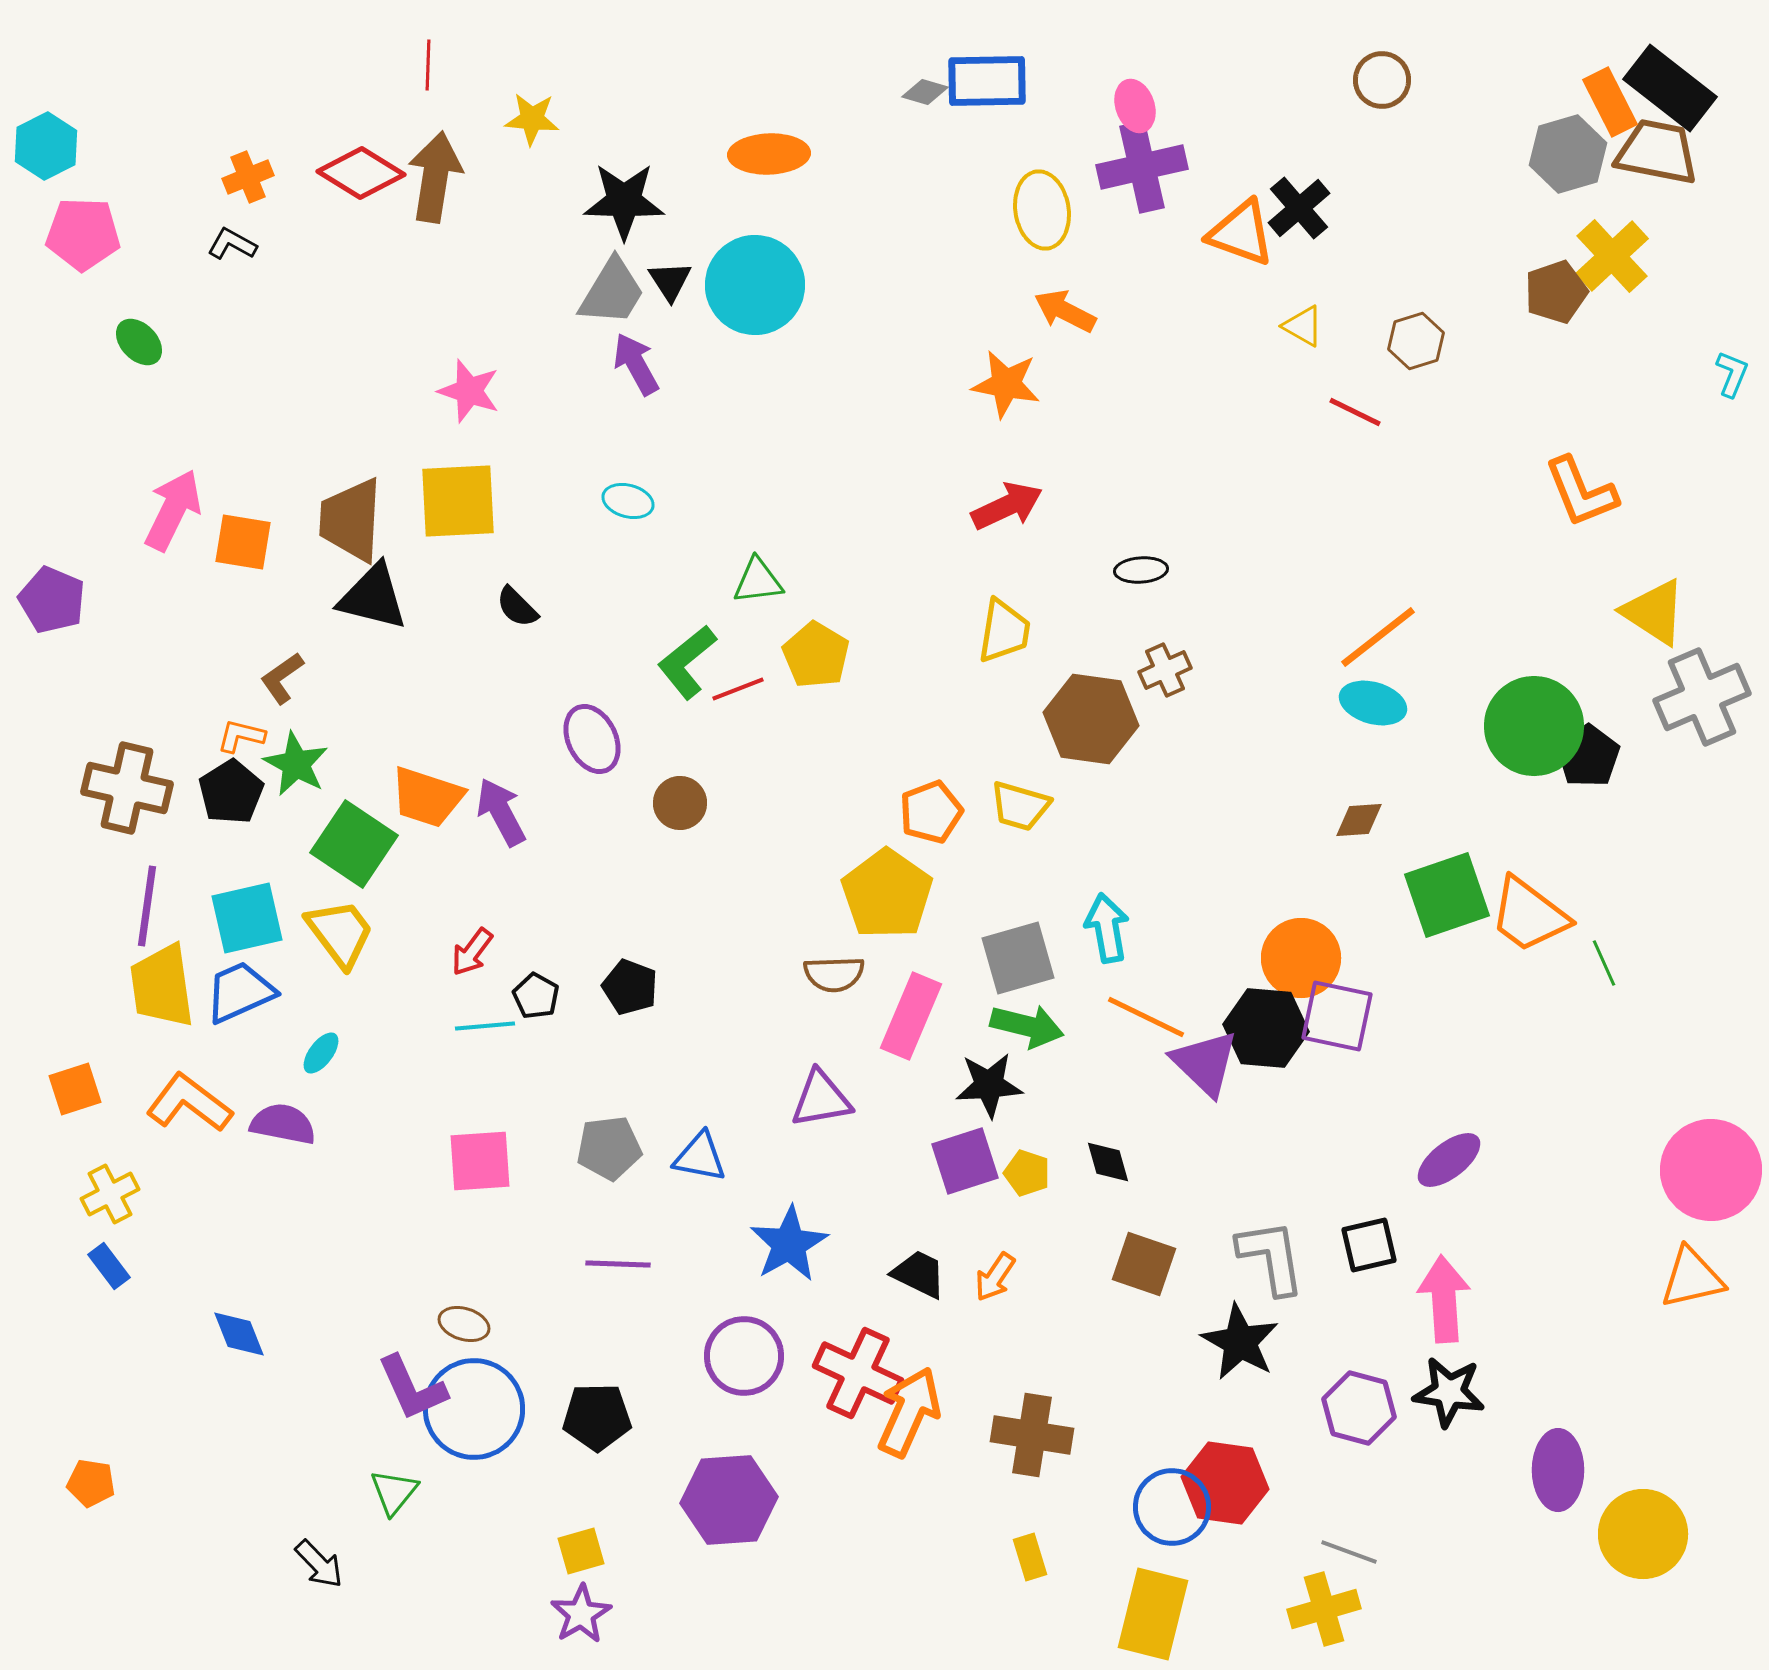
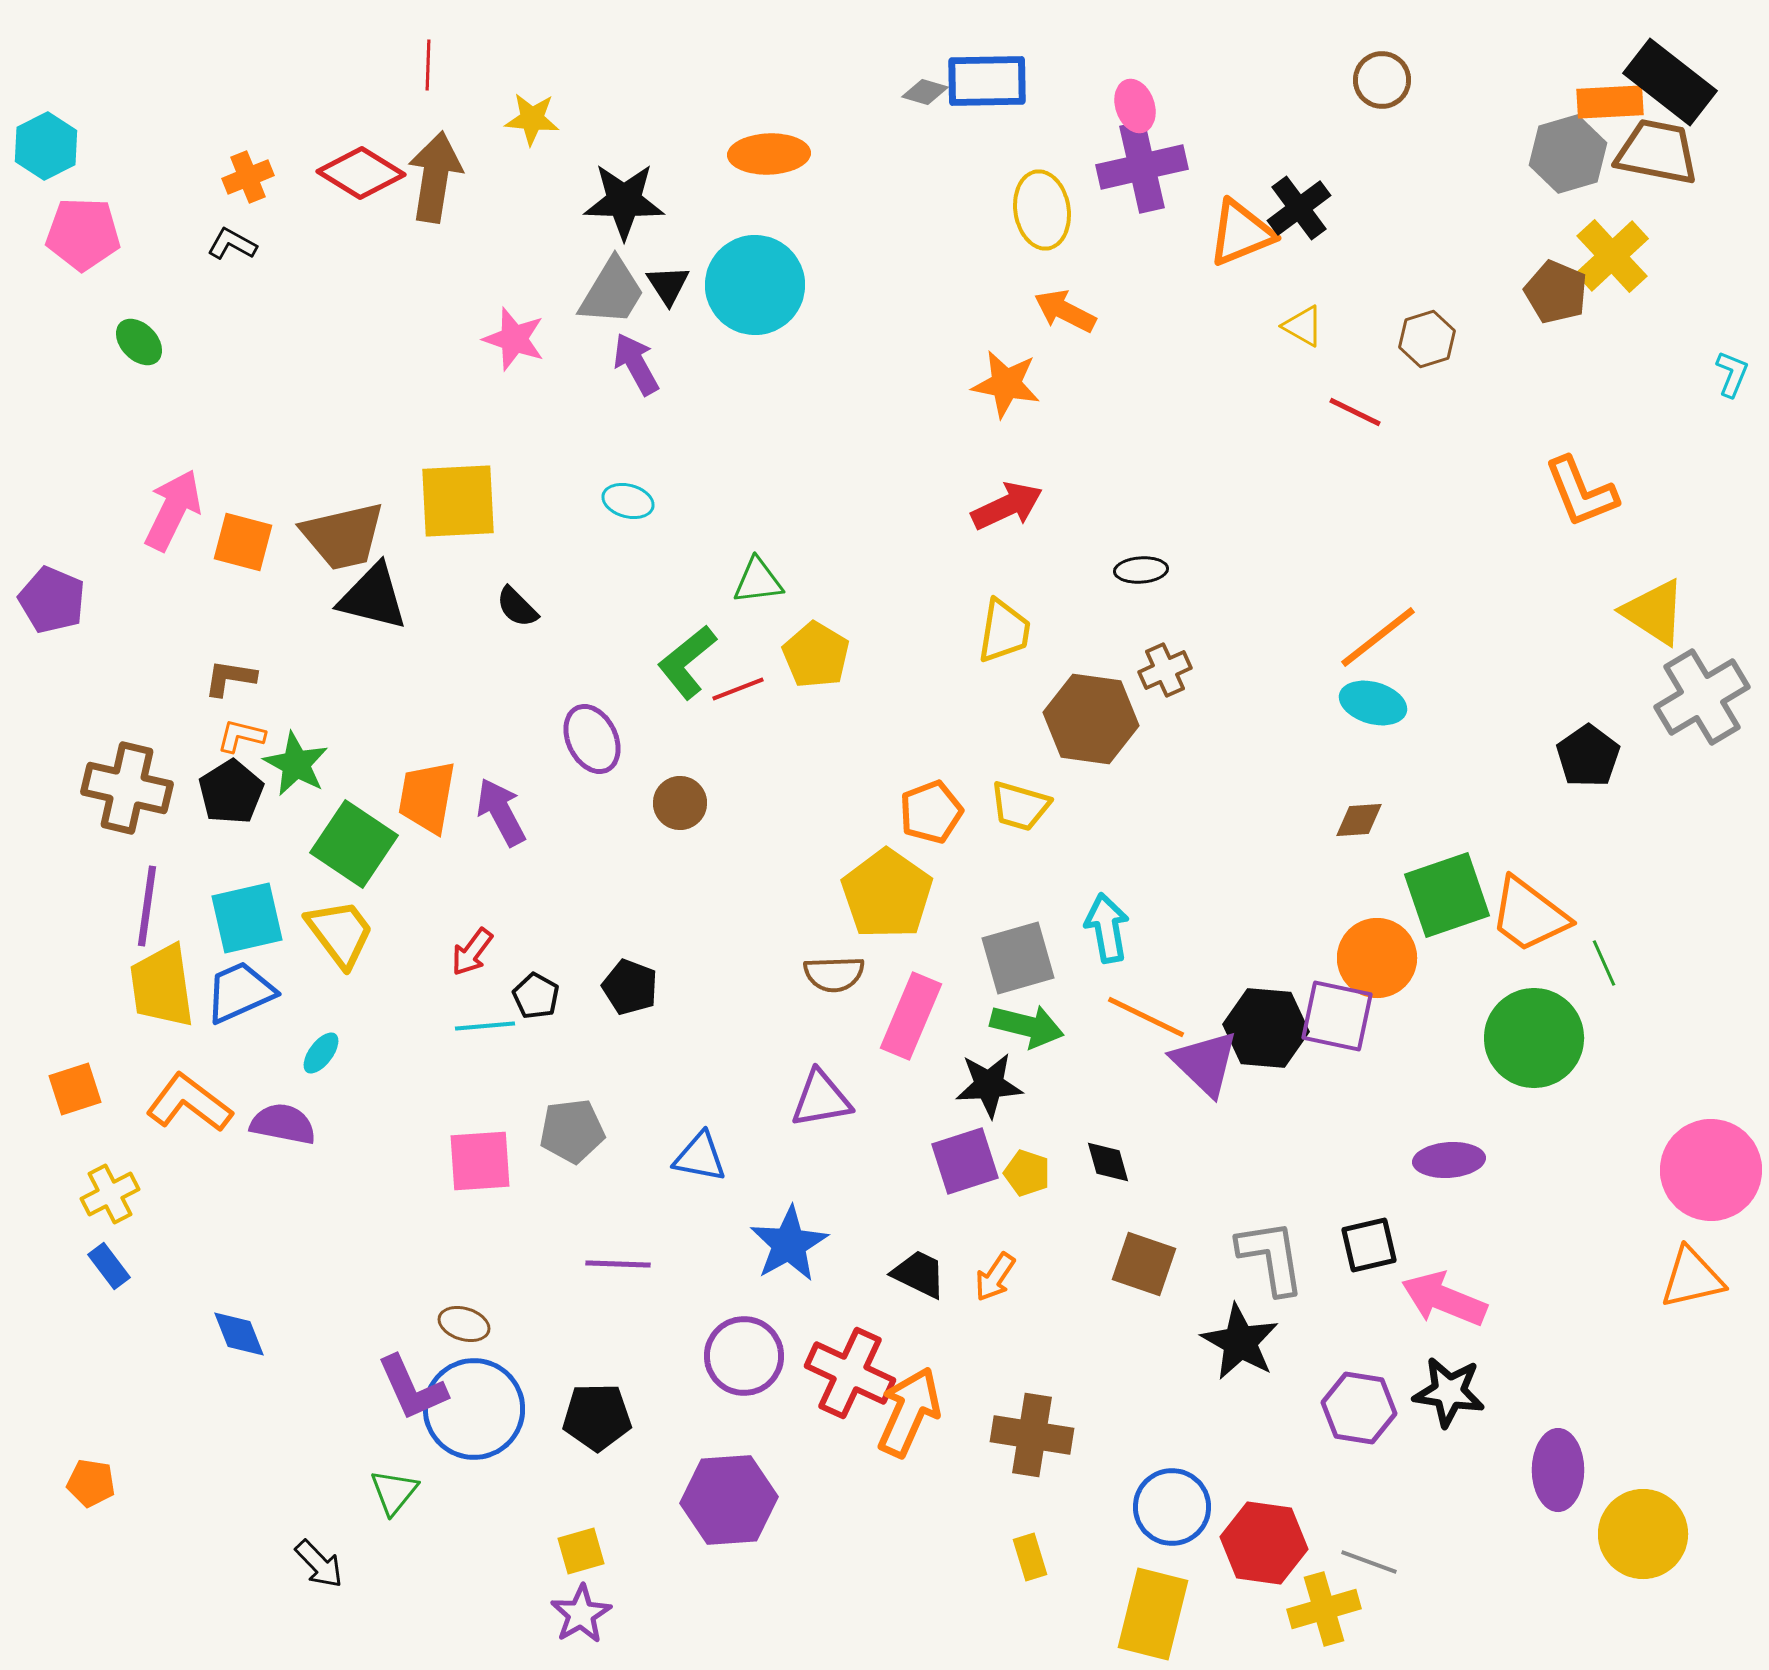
black rectangle at (1670, 88): moved 6 px up
orange rectangle at (1610, 102): rotated 66 degrees counterclockwise
black cross at (1299, 208): rotated 4 degrees clockwise
orange triangle at (1241, 233): rotated 42 degrees counterclockwise
black triangle at (670, 281): moved 2 px left, 4 px down
brown pentagon at (1556, 292): rotated 30 degrees counterclockwise
brown hexagon at (1416, 341): moved 11 px right, 2 px up
pink star at (469, 391): moved 45 px right, 52 px up
brown trapezoid at (351, 520): moved 8 px left, 16 px down; rotated 106 degrees counterclockwise
orange square at (243, 542): rotated 6 degrees clockwise
brown L-shape at (282, 678): moved 52 px left; rotated 44 degrees clockwise
gray cross at (1702, 697): rotated 8 degrees counterclockwise
green circle at (1534, 726): moved 312 px down
orange trapezoid at (427, 797): rotated 82 degrees clockwise
orange circle at (1301, 958): moved 76 px right
gray pentagon at (609, 1148): moved 37 px left, 17 px up
purple ellipse at (1449, 1160): rotated 34 degrees clockwise
pink arrow at (1444, 1299): rotated 64 degrees counterclockwise
red cross at (858, 1373): moved 8 px left
purple hexagon at (1359, 1408): rotated 6 degrees counterclockwise
red hexagon at (1225, 1483): moved 39 px right, 60 px down
gray line at (1349, 1552): moved 20 px right, 10 px down
